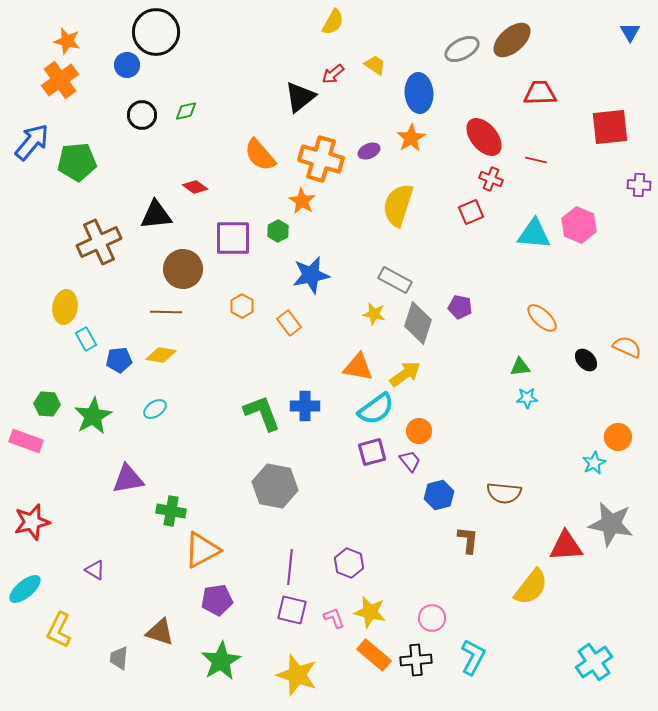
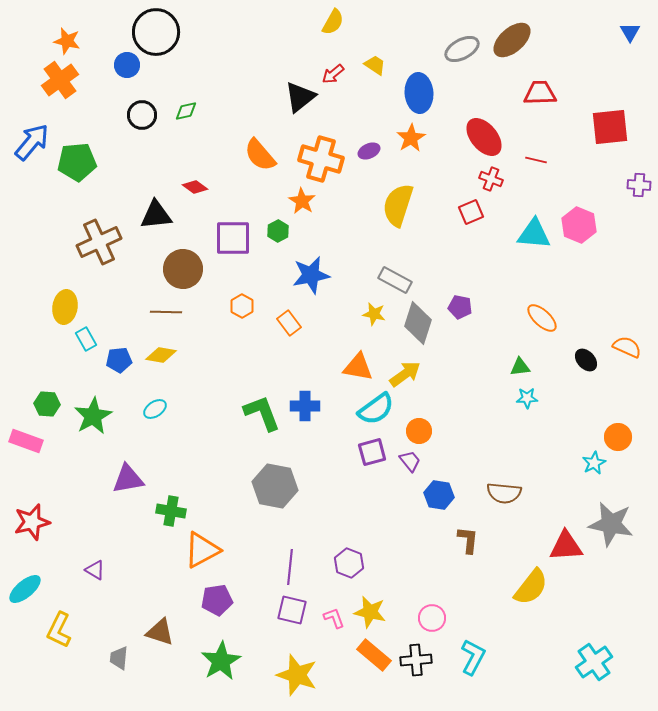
blue hexagon at (439, 495): rotated 24 degrees clockwise
